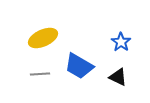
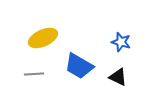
blue star: rotated 18 degrees counterclockwise
gray line: moved 6 px left
